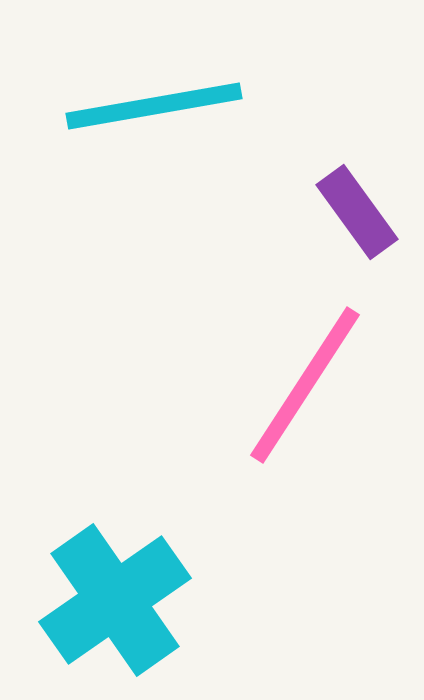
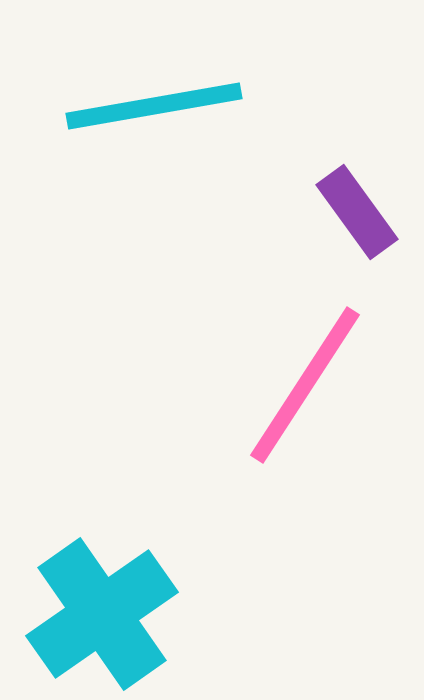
cyan cross: moved 13 px left, 14 px down
